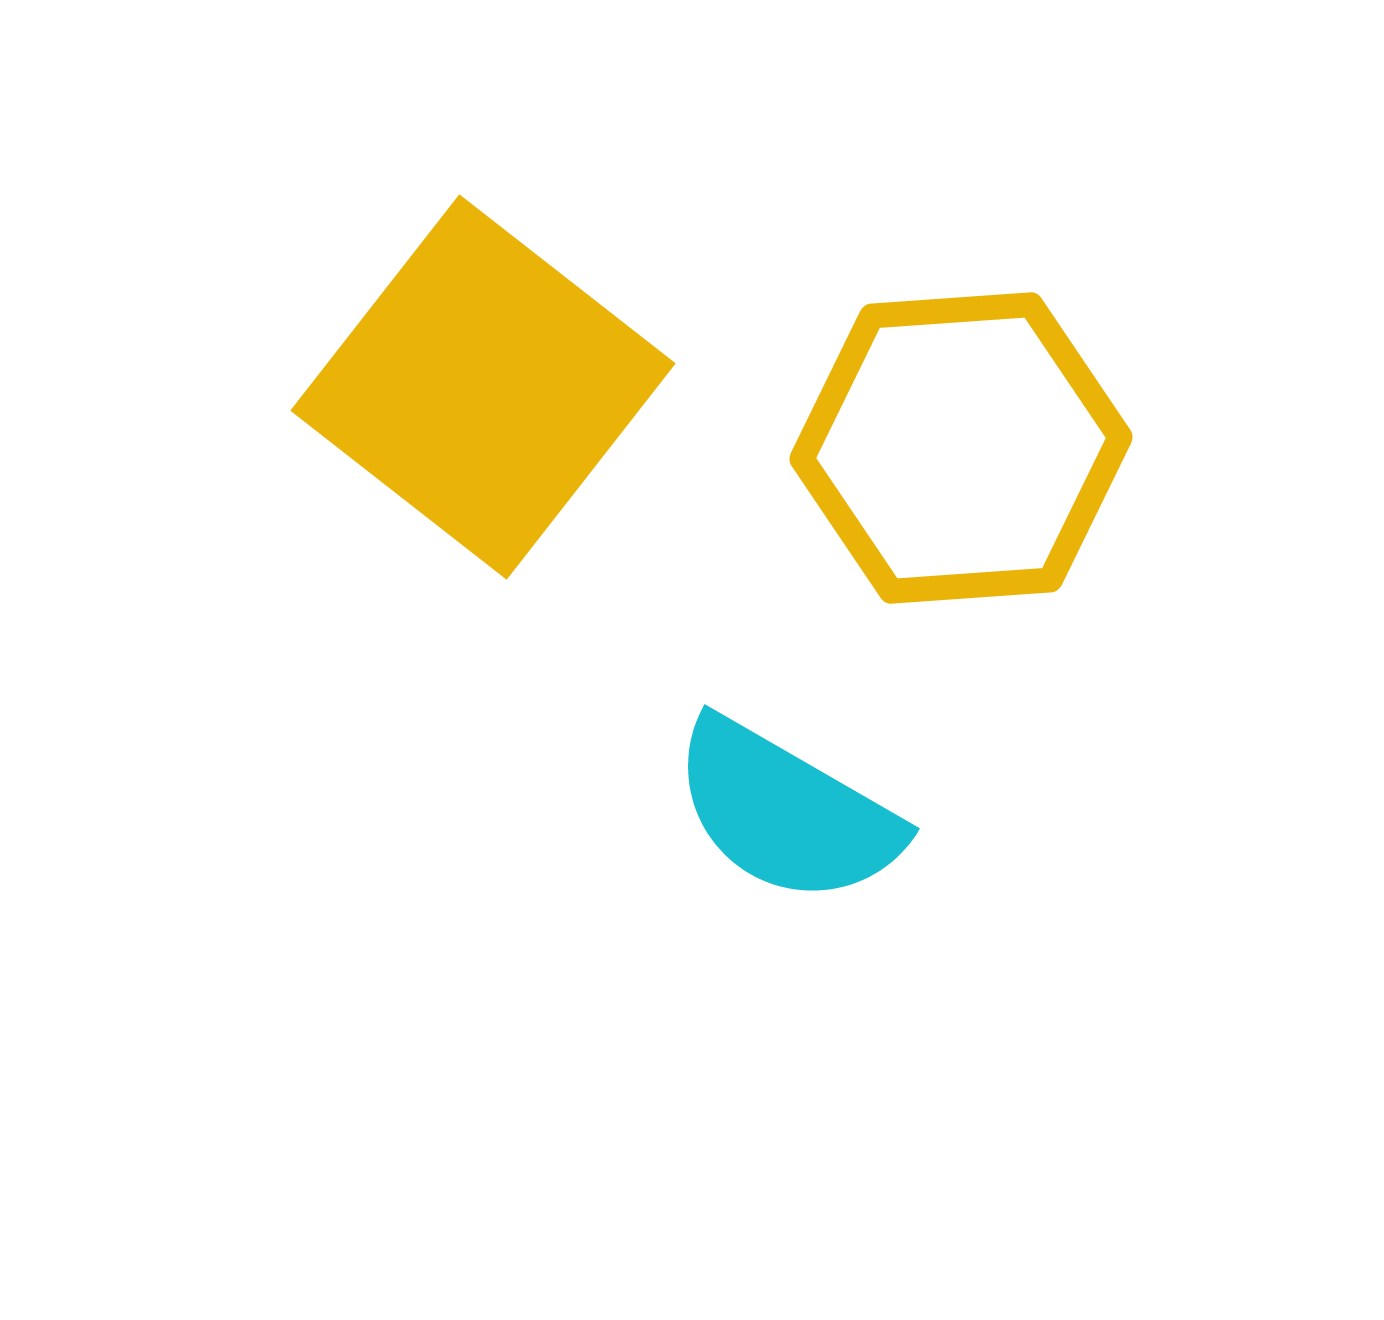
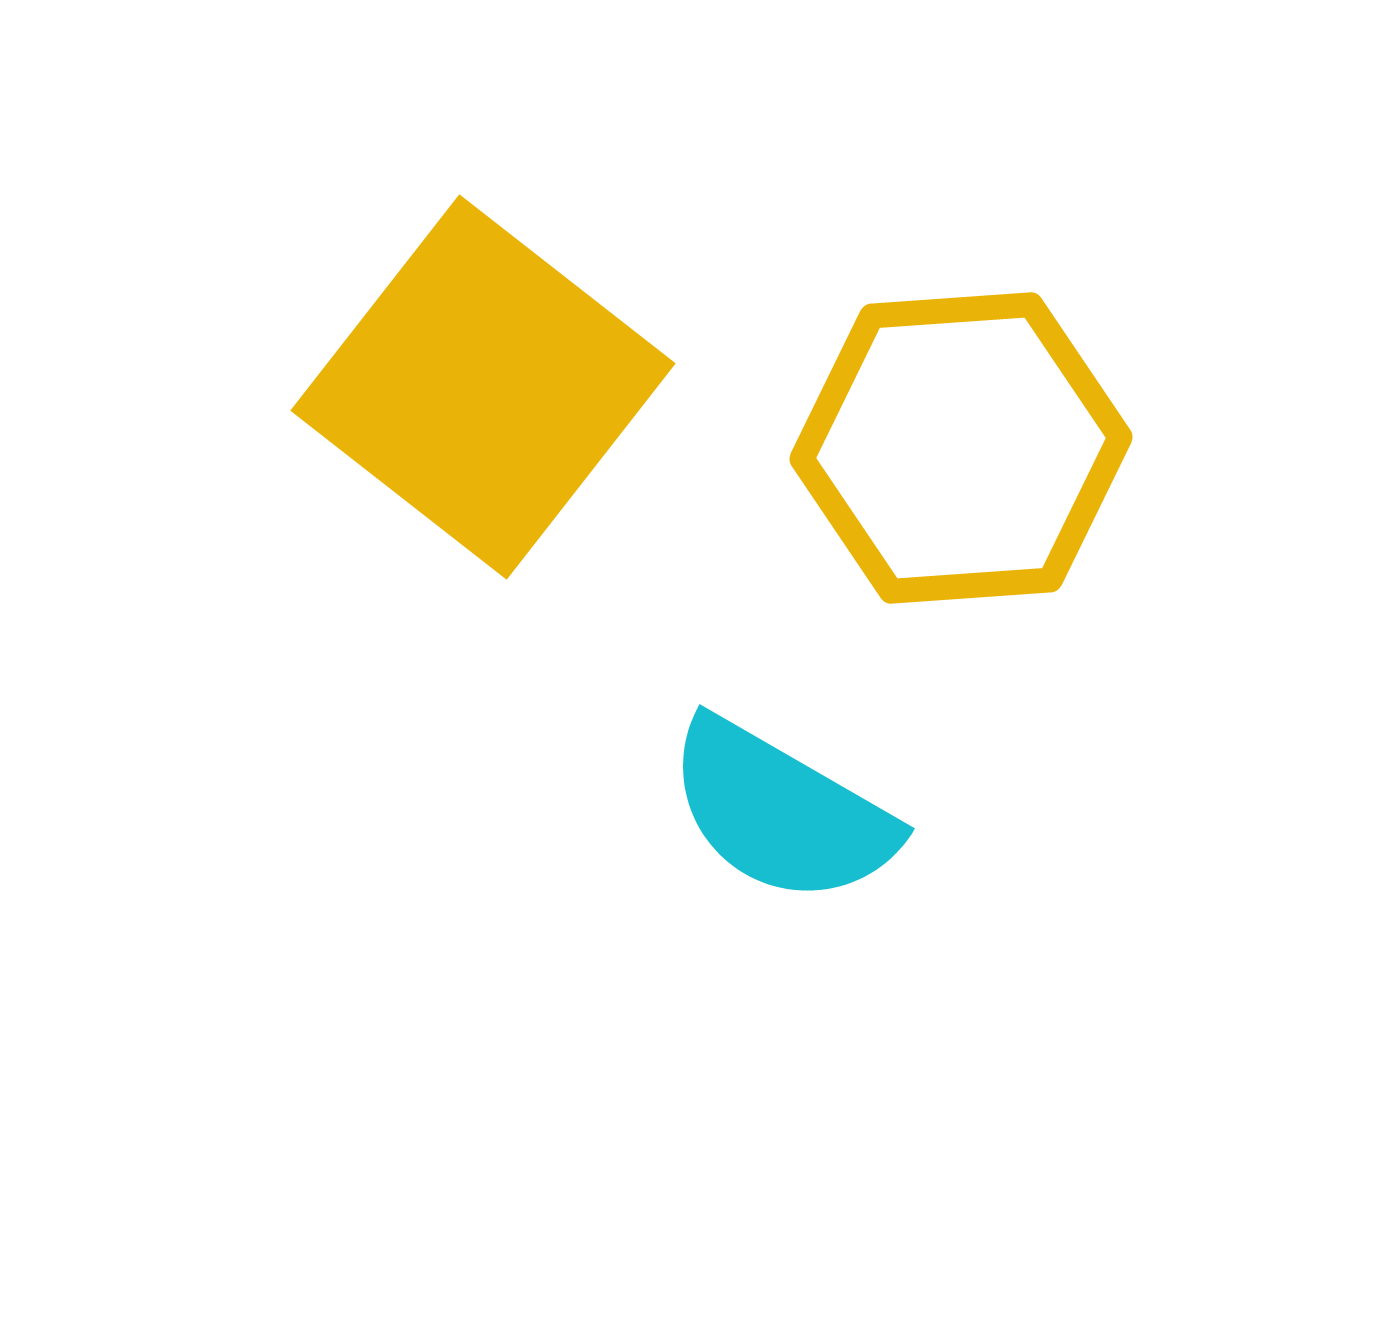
cyan semicircle: moved 5 px left
